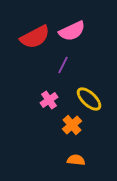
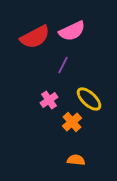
orange cross: moved 3 px up
